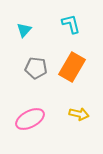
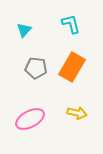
yellow arrow: moved 2 px left, 1 px up
